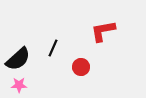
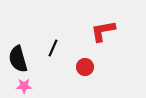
black semicircle: rotated 116 degrees clockwise
red circle: moved 4 px right
pink star: moved 5 px right, 1 px down
